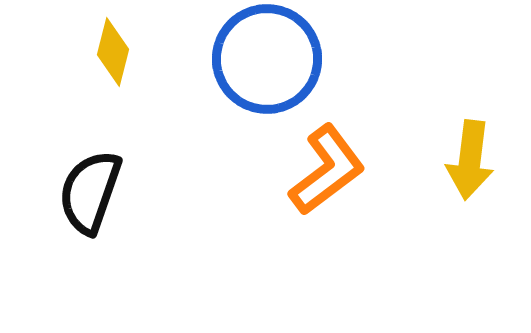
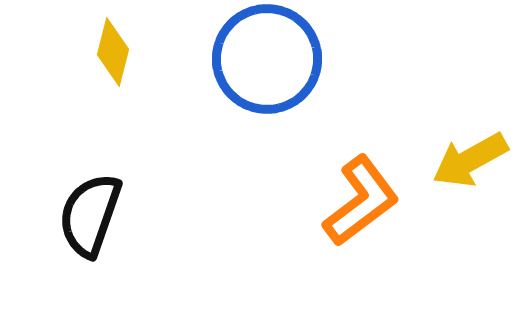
yellow arrow: rotated 54 degrees clockwise
orange L-shape: moved 34 px right, 31 px down
black semicircle: moved 23 px down
